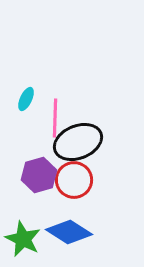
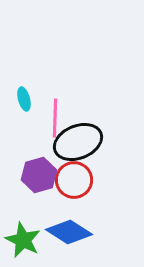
cyan ellipse: moved 2 px left; rotated 40 degrees counterclockwise
green star: moved 1 px down
